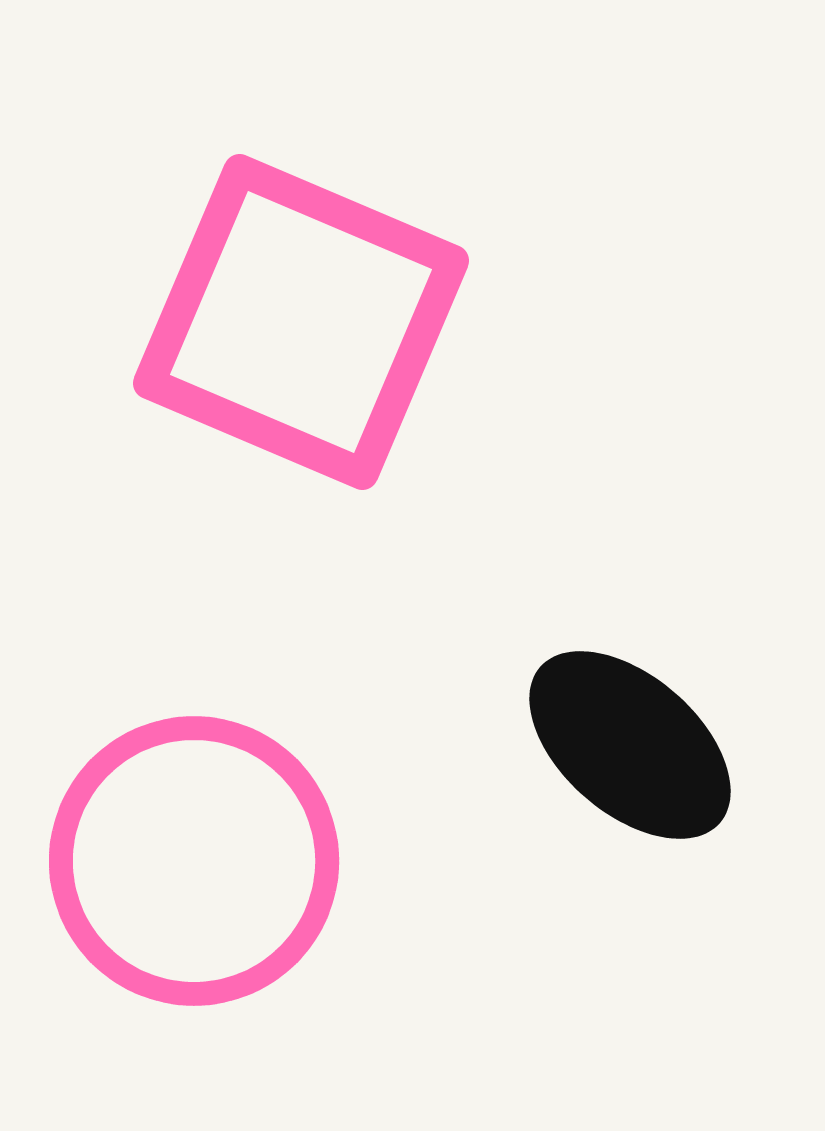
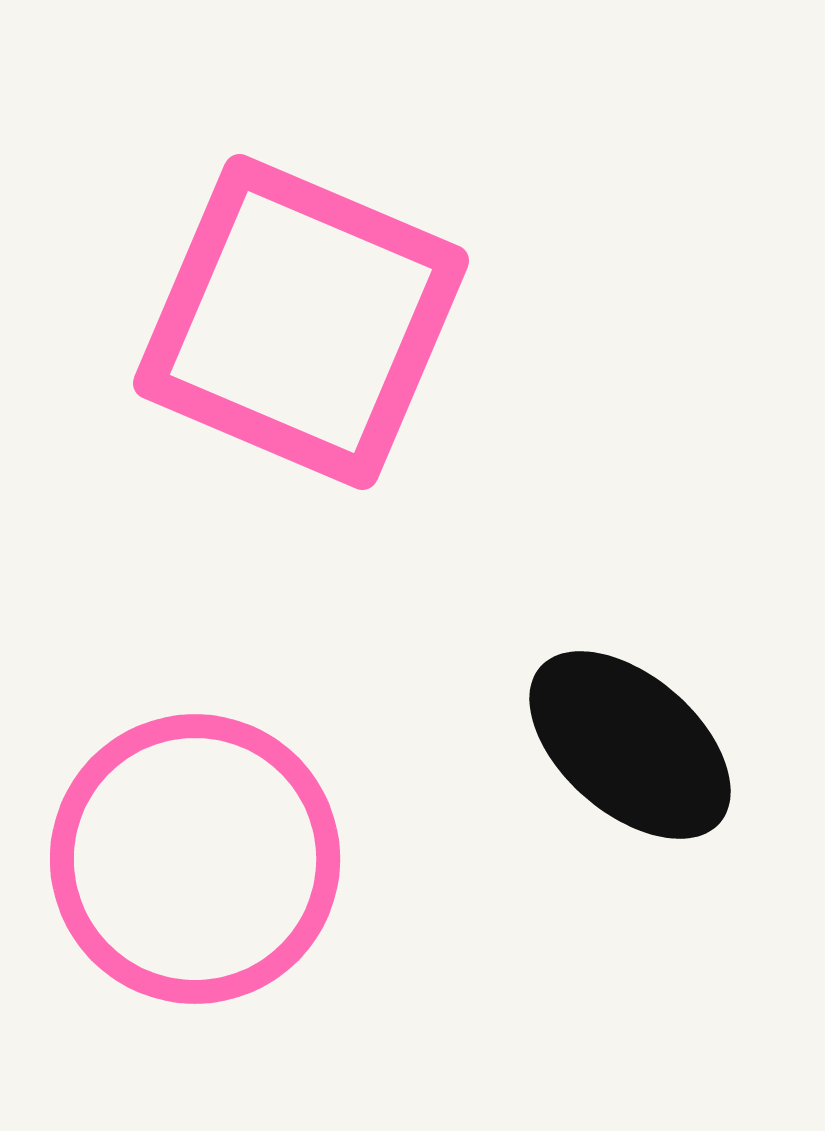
pink circle: moved 1 px right, 2 px up
